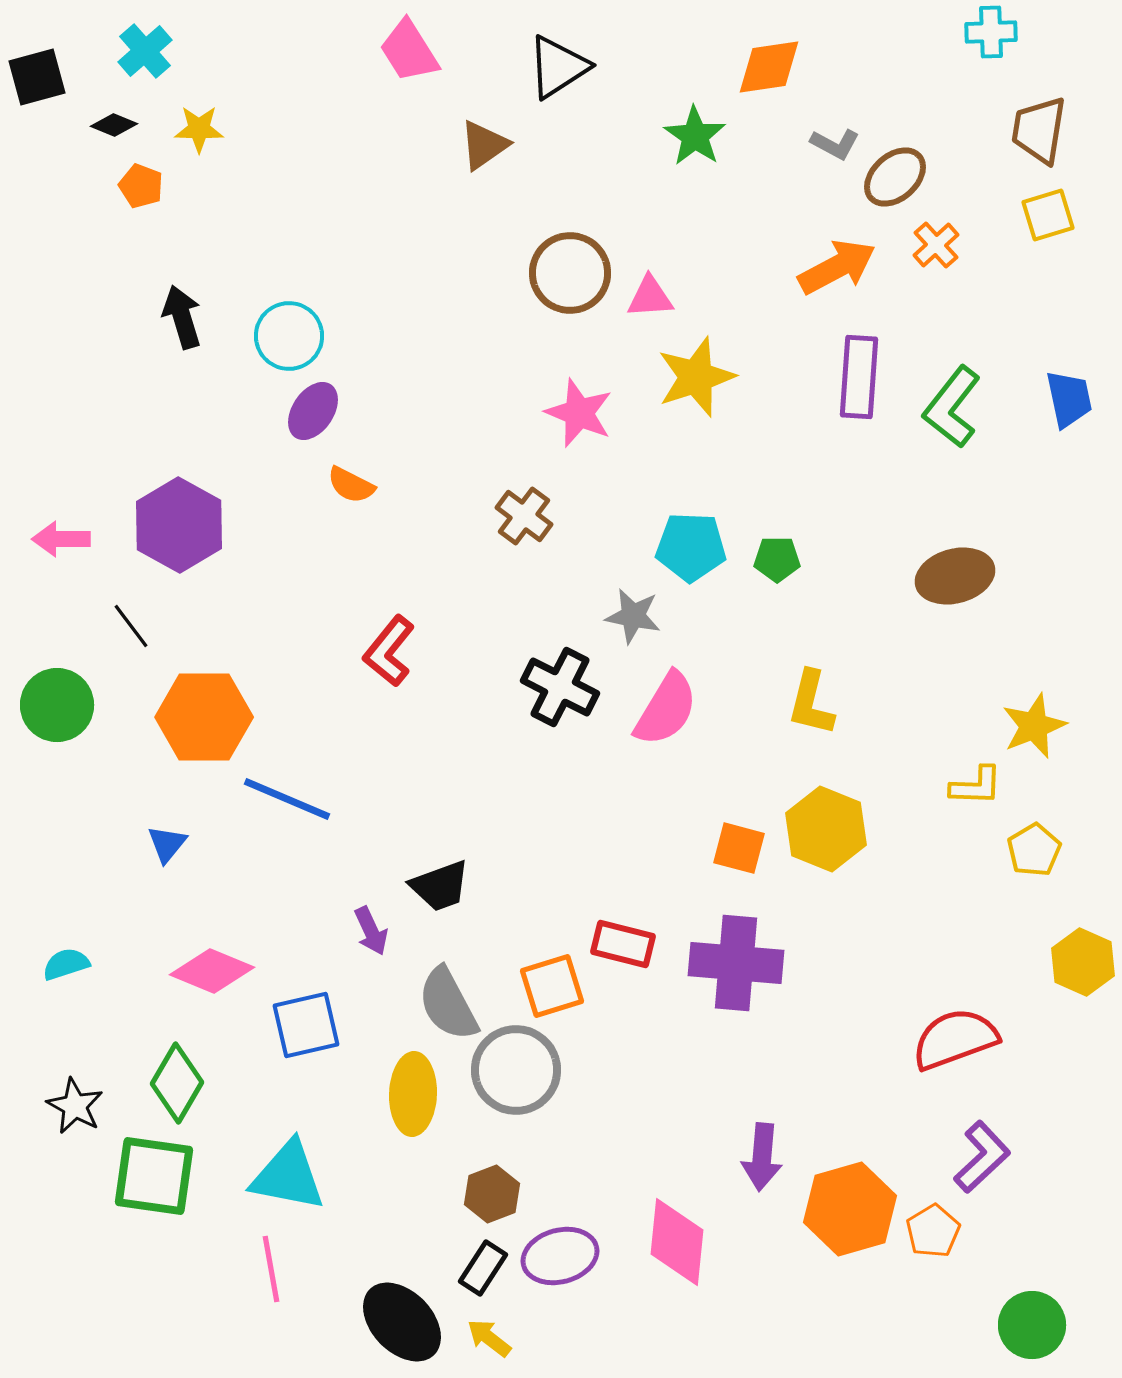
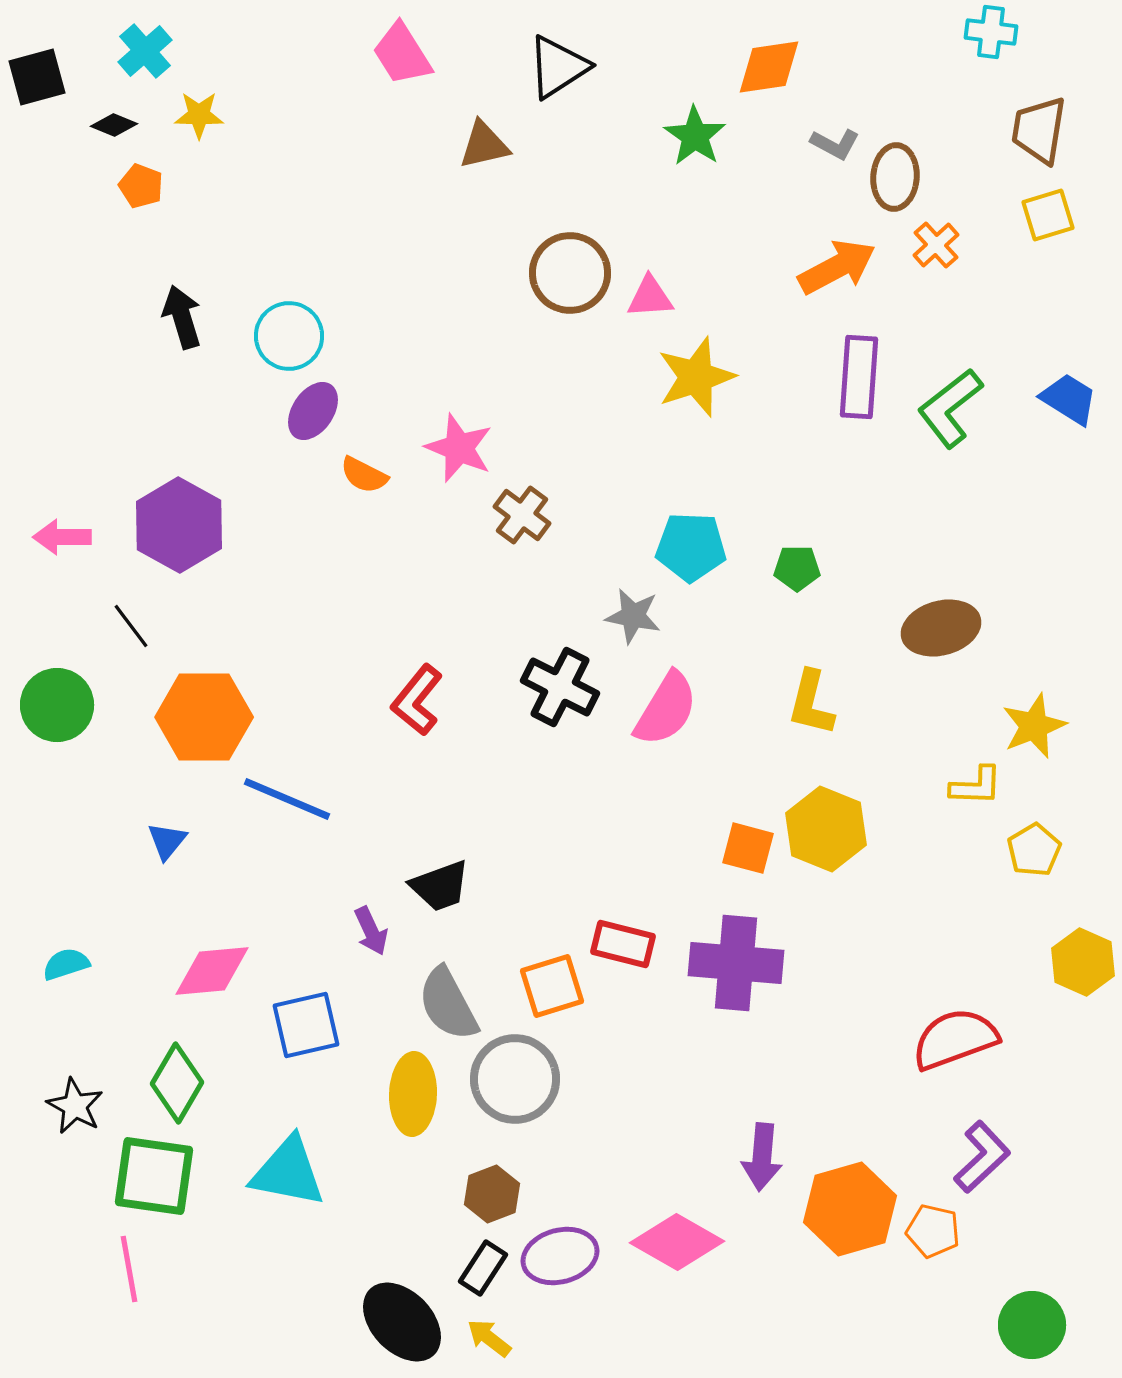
cyan cross at (991, 32): rotated 9 degrees clockwise
pink trapezoid at (409, 51): moved 7 px left, 3 px down
yellow star at (199, 129): moved 14 px up
brown triangle at (484, 145): rotated 22 degrees clockwise
brown ellipse at (895, 177): rotated 44 degrees counterclockwise
blue trapezoid at (1069, 399): rotated 46 degrees counterclockwise
green L-shape at (952, 407): moved 2 px left, 1 px down; rotated 14 degrees clockwise
pink star at (579, 413): moved 120 px left, 35 px down
orange semicircle at (351, 485): moved 13 px right, 10 px up
brown cross at (524, 516): moved 2 px left, 1 px up
pink arrow at (61, 539): moved 1 px right, 2 px up
green pentagon at (777, 559): moved 20 px right, 9 px down
brown ellipse at (955, 576): moved 14 px left, 52 px down
red L-shape at (389, 651): moved 28 px right, 49 px down
blue triangle at (167, 844): moved 3 px up
orange square at (739, 848): moved 9 px right
pink diamond at (212, 971): rotated 28 degrees counterclockwise
gray circle at (516, 1070): moved 1 px left, 9 px down
cyan triangle at (288, 1176): moved 4 px up
orange pentagon at (933, 1231): rotated 28 degrees counterclockwise
pink diamond at (677, 1242): rotated 66 degrees counterclockwise
pink line at (271, 1269): moved 142 px left
